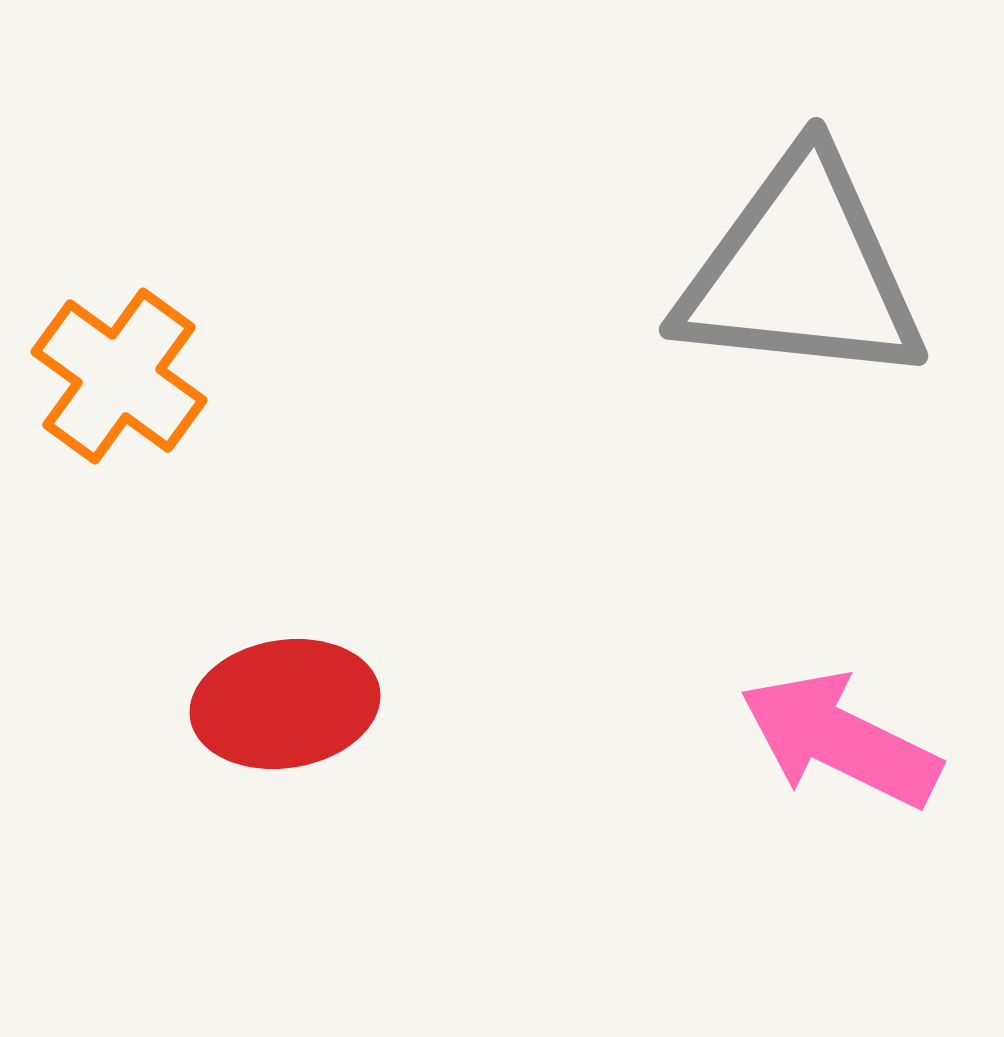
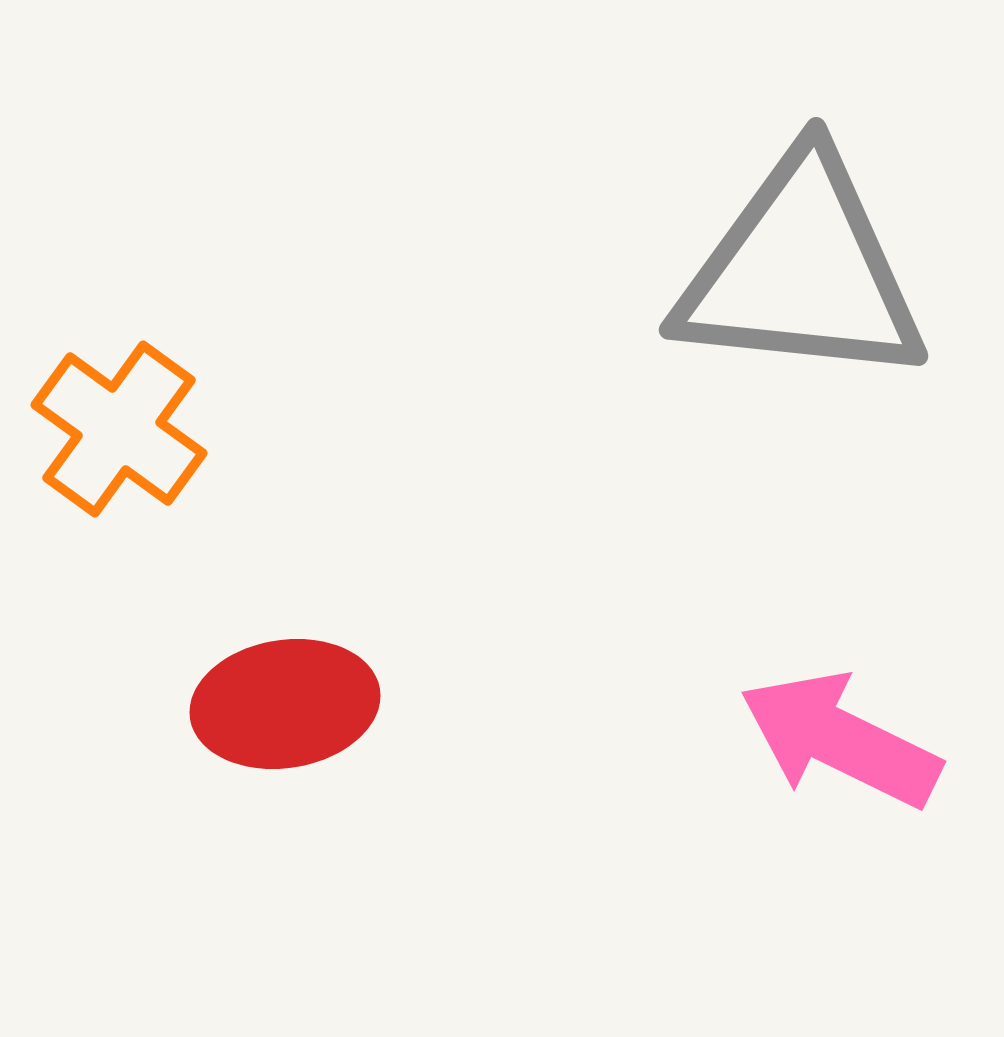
orange cross: moved 53 px down
